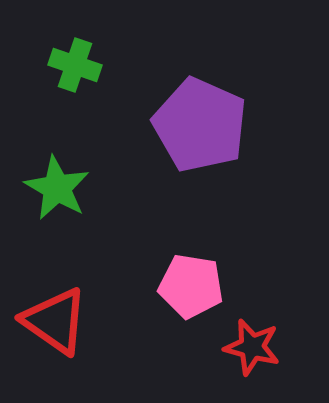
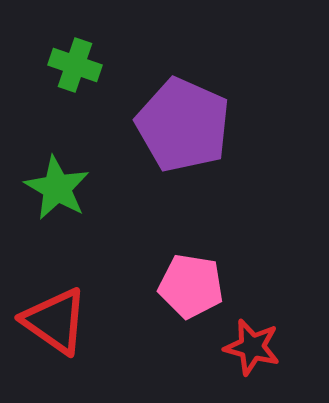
purple pentagon: moved 17 px left
